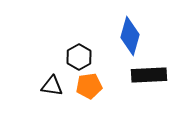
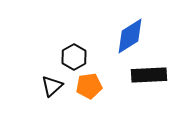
blue diamond: rotated 42 degrees clockwise
black hexagon: moved 5 px left
black triangle: rotated 50 degrees counterclockwise
